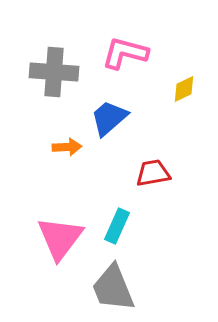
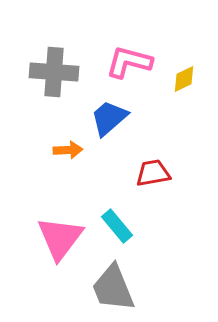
pink L-shape: moved 4 px right, 9 px down
yellow diamond: moved 10 px up
orange arrow: moved 1 px right, 3 px down
cyan rectangle: rotated 64 degrees counterclockwise
